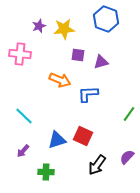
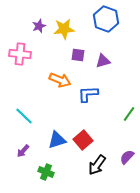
purple triangle: moved 2 px right, 1 px up
red square: moved 4 px down; rotated 24 degrees clockwise
green cross: rotated 21 degrees clockwise
